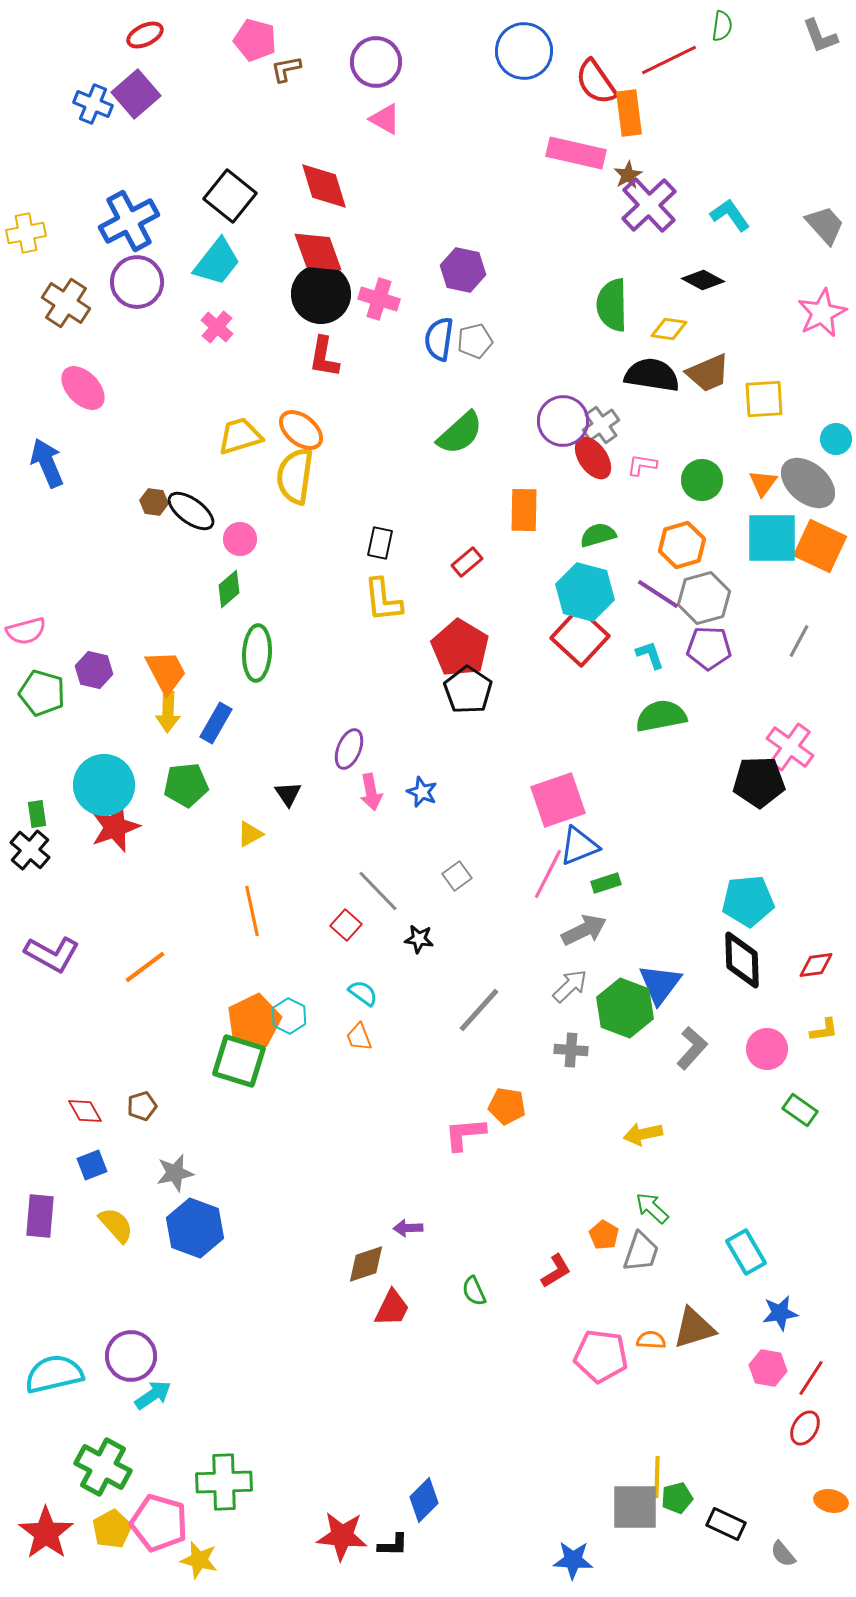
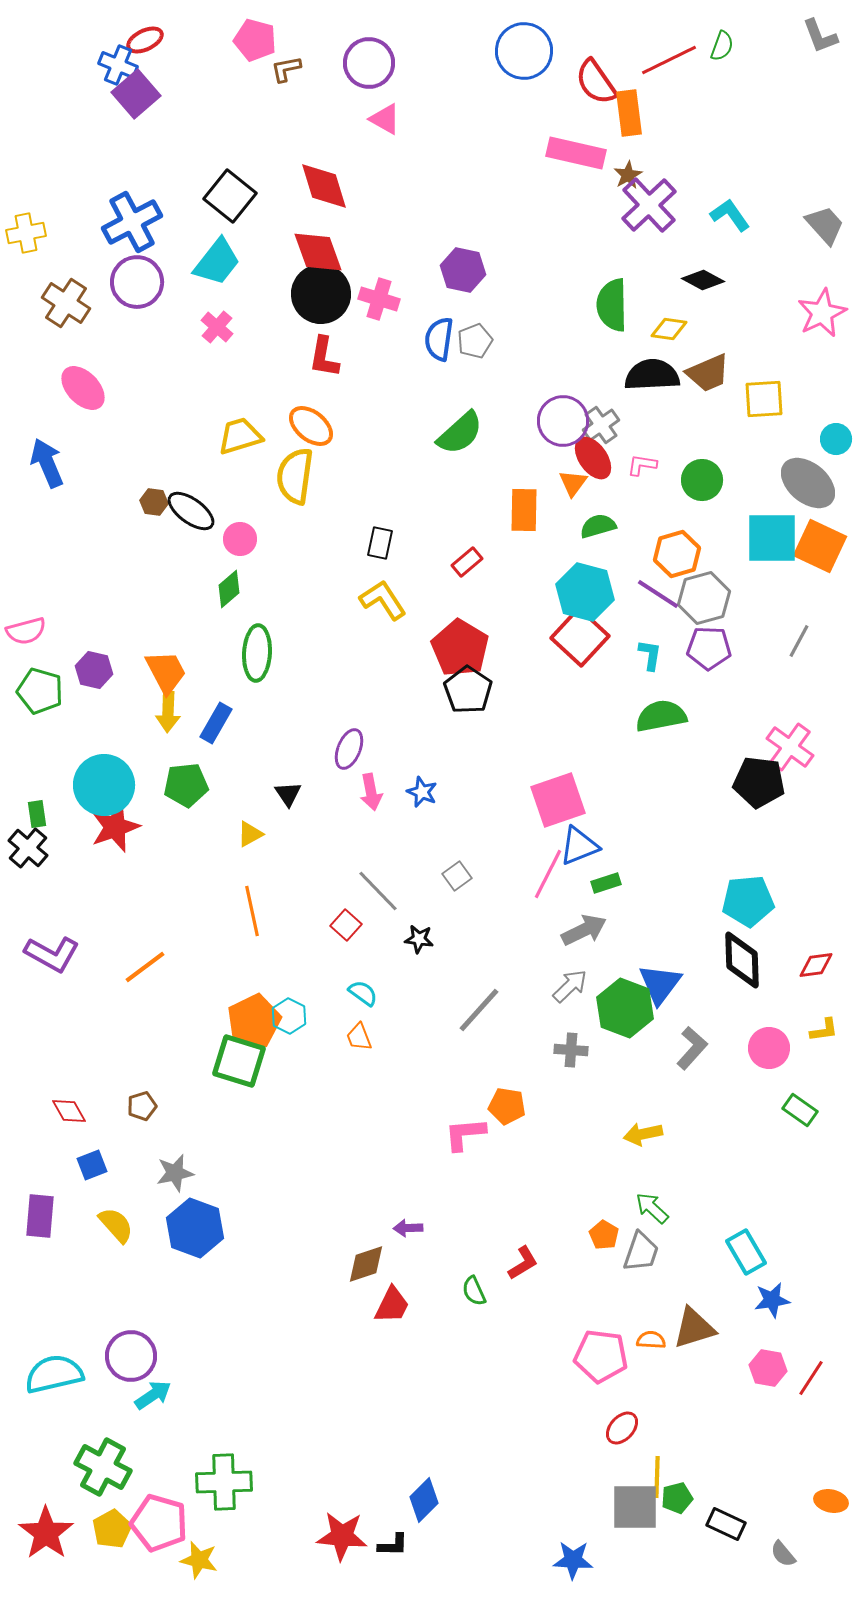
green semicircle at (722, 26): moved 20 px down; rotated 12 degrees clockwise
red ellipse at (145, 35): moved 5 px down
purple circle at (376, 62): moved 7 px left, 1 px down
blue cross at (93, 104): moved 25 px right, 39 px up
blue cross at (129, 221): moved 3 px right, 1 px down
gray pentagon at (475, 341): rotated 8 degrees counterclockwise
black semicircle at (652, 375): rotated 12 degrees counterclockwise
orange ellipse at (301, 430): moved 10 px right, 4 px up
orange triangle at (763, 483): moved 190 px left
green semicircle at (598, 535): moved 9 px up
orange hexagon at (682, 545): moved 5 px left, 9 px down
yellow L-shape at (383, 600): rotated 153 degrees clockwise
cyan L-shape at (650, 655): rotated 28 degrees clockwise
green pentagon at (42, 693): moved 2 px left, 2 px up
black pentagon at (759, 782): rotated 9 degrees clockwise
black cross at (30, 850): moved 2 px left, 2 px up
pink circle at (767, 1049): moved 2 px right, 1 px up
red diamond at (85, 1111): moved 16 px left
red L-shape at (556, 1271): moved 33 px left, 8 px up
red trapezoid at (392, 1308): moved 3 px up
blue star at (780, 1313): moved 8 px left, 13 px up
red ellipse at (805, 1428): moved 183 px left; rotated 12 degrees clockwise
